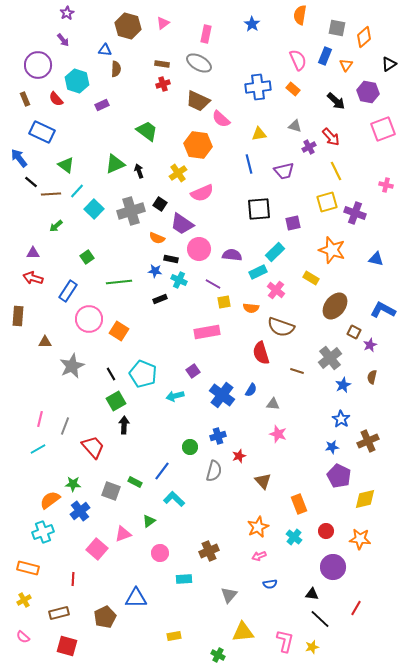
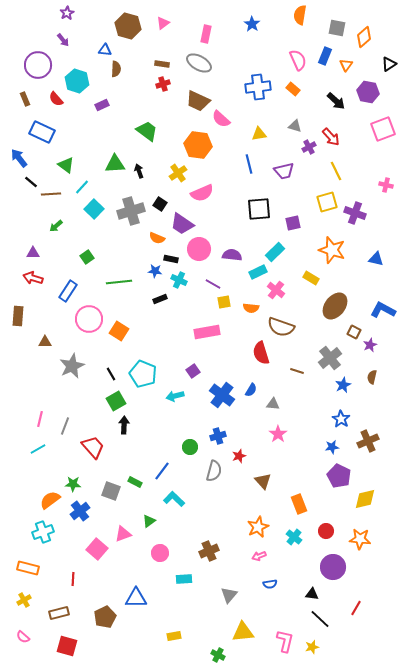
green triangle at (115, 164): rotated 20 degrees clockwise
cyan line at (77, 191): moved 5 px right, 4 px up
pink star at (278, 434): rotated 18 degrees clockwise
